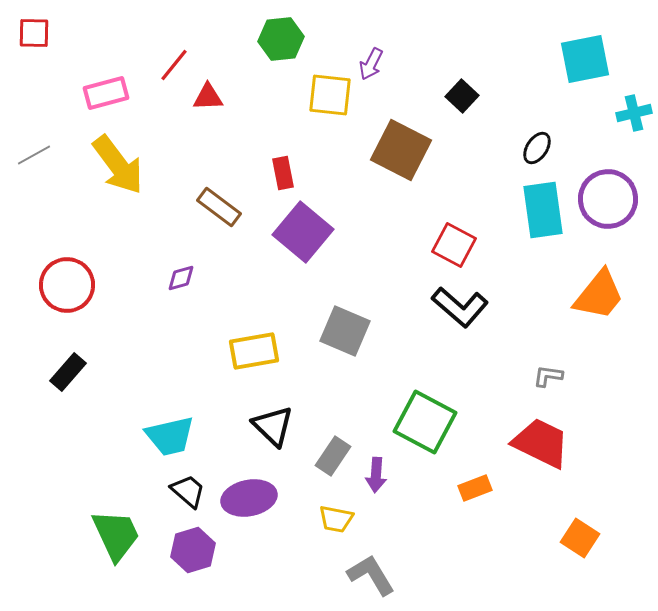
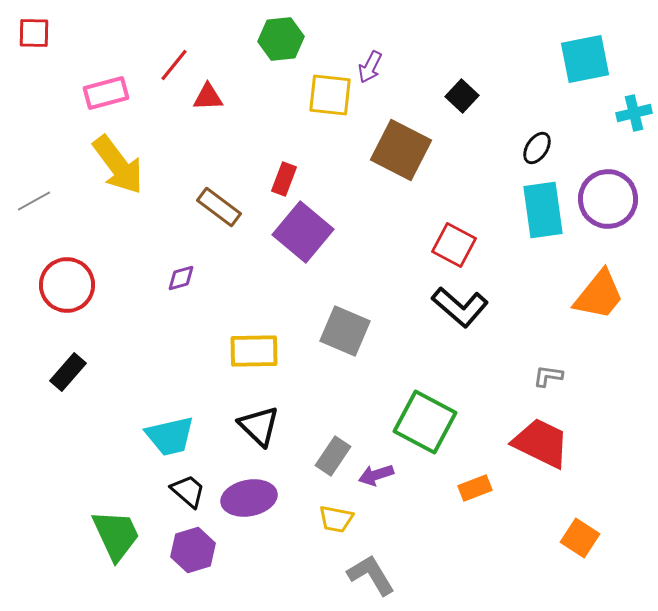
purple arrow at (371, 64): moved 1 px left, 3 px down
gray line at (34, 155): moved 46 px down
red rectangle at (283, 173): moved 1 px right, 6 px down; rotated 32 degrees clockwise
yellow rectangle at (254, 351): rotated 9 degrees clockwise
black triangle at (273, 426): moved 14 px left
purple arrow at (376, 475): rotated 68 degrees clockwise
